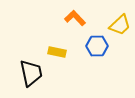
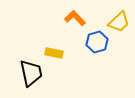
yellow trapezoid: moved 1 px left, 3 px up
blue hexagon: moved 4 px up; rotated 15 degrees counterclockwise
yellow rectangle: moved 3 px left, 1 px down
